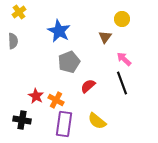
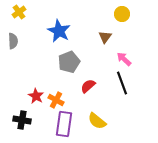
yellow circle: moved 5 px up
